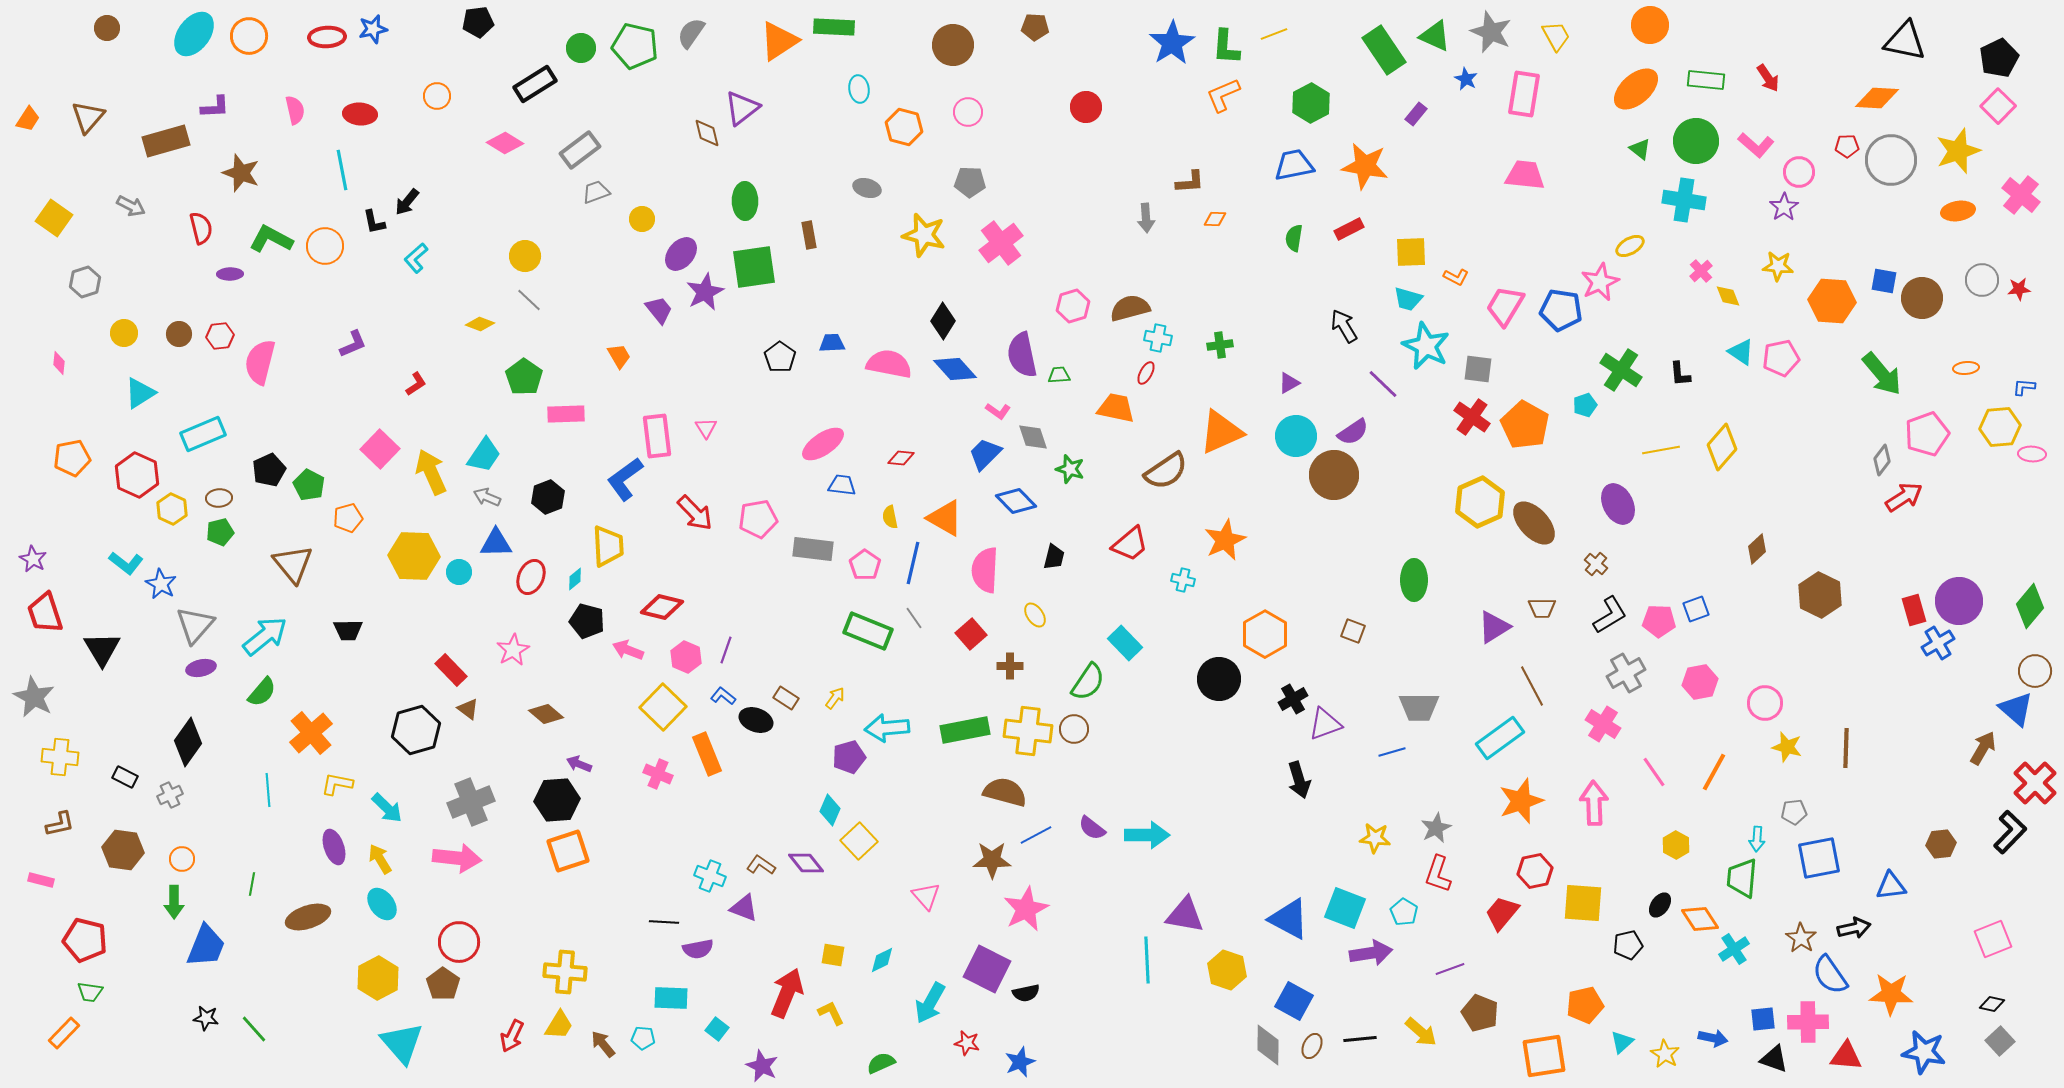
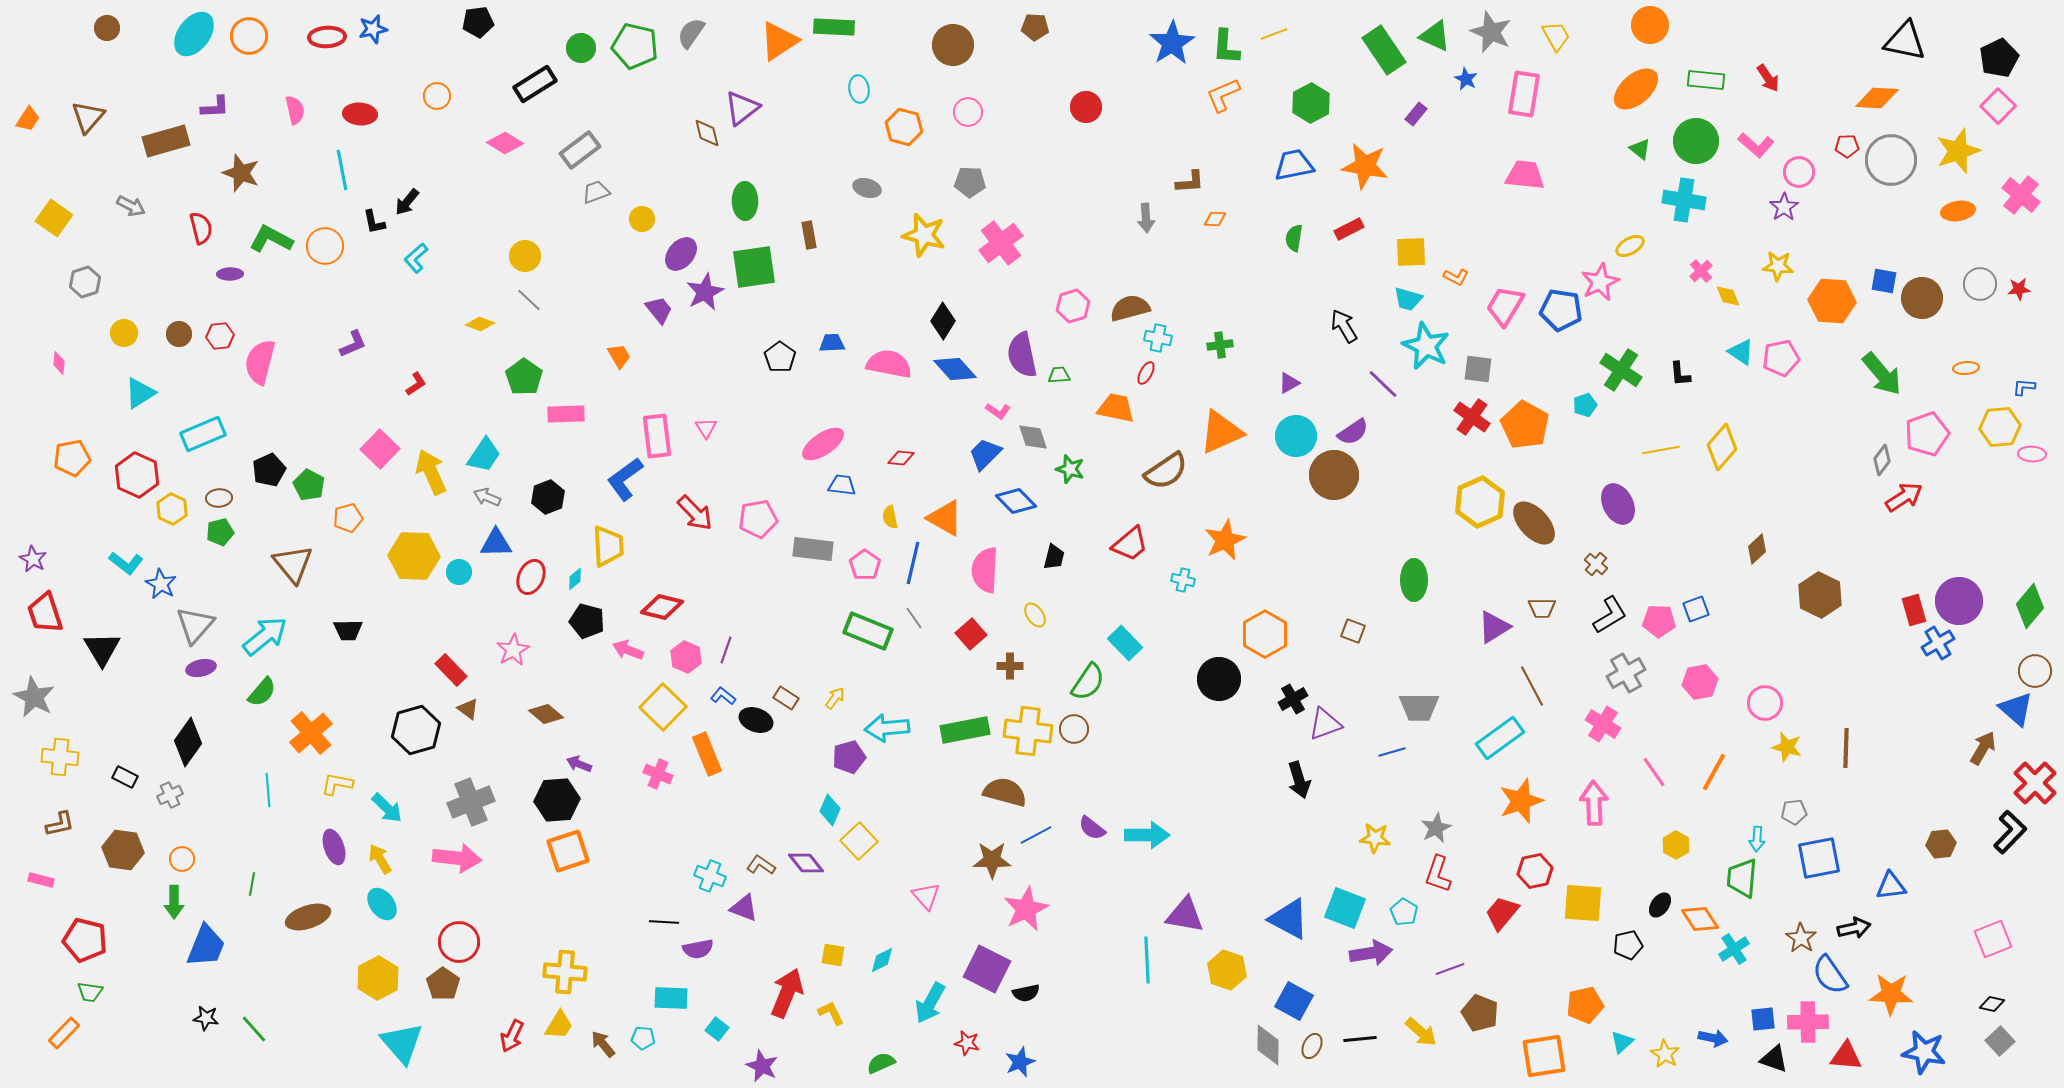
gray circle at (1982, 280): moved 2 px left, 4 px down
